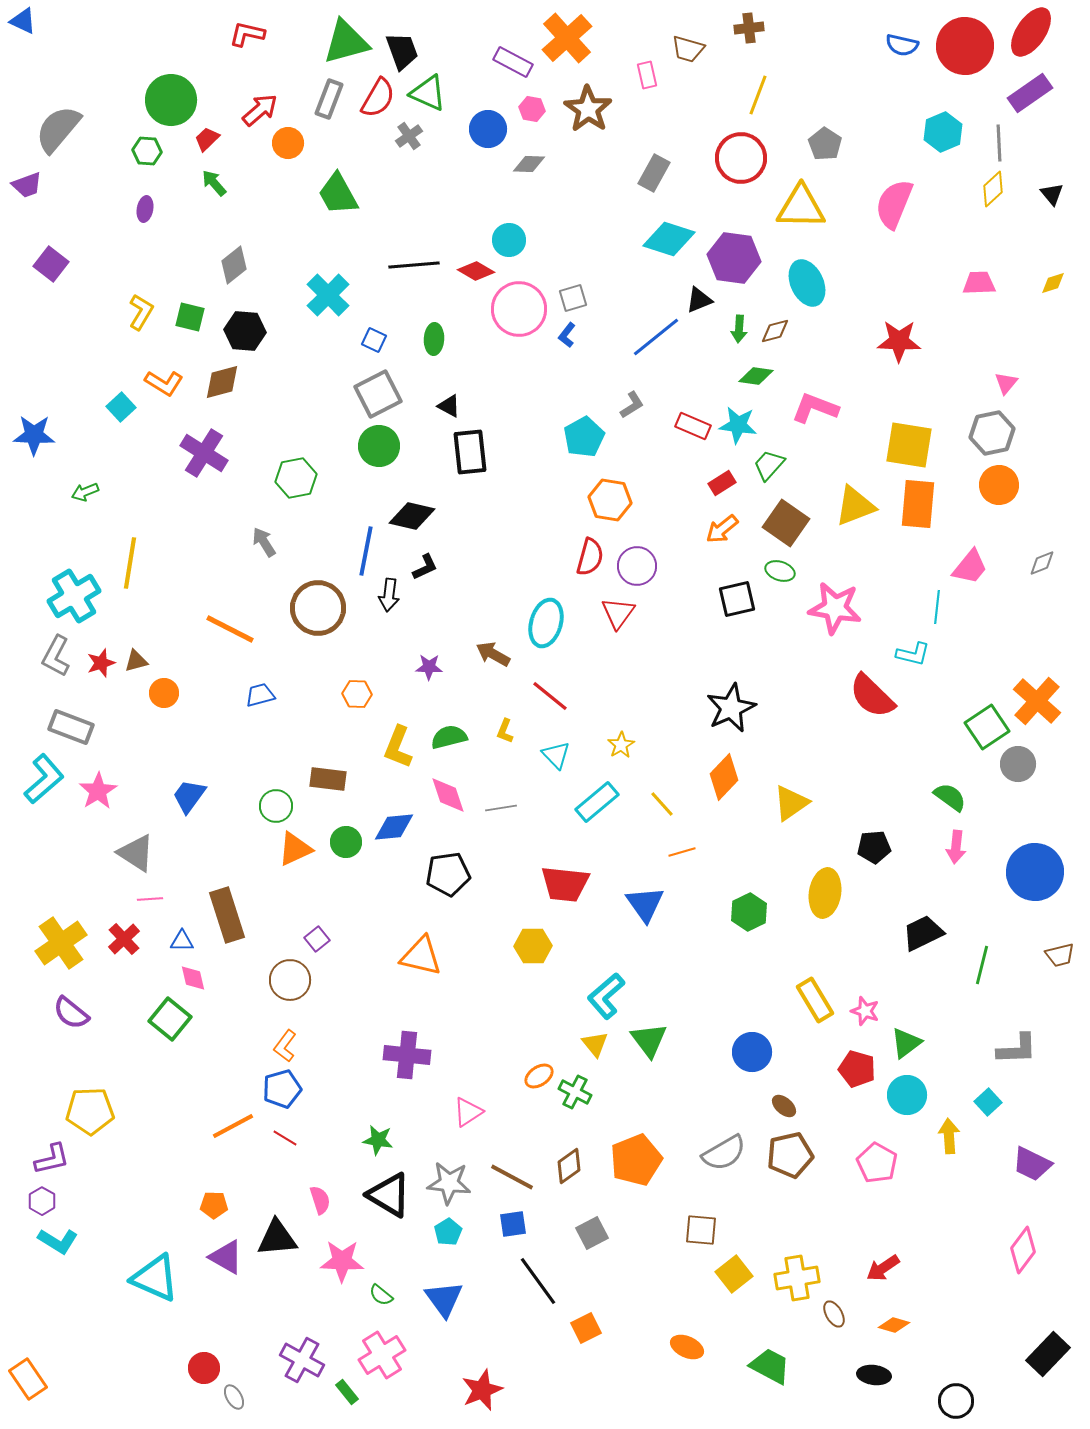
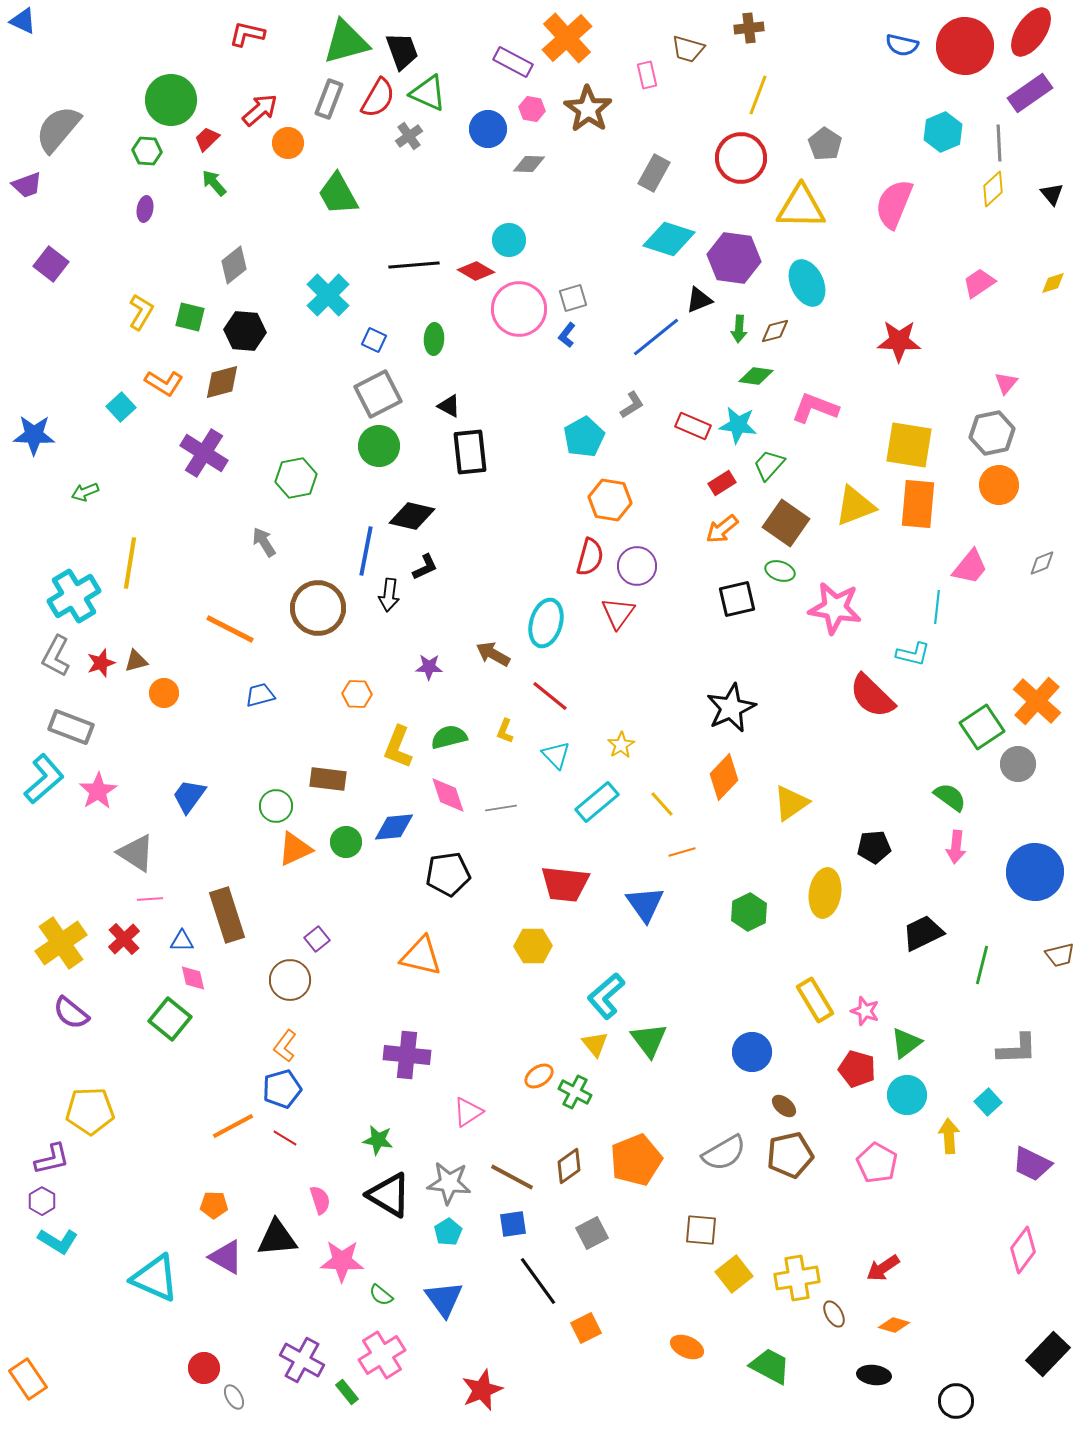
pink trapezoid at (979, 283): rotated 32 degrees counterclockwise
green square at (987, 727): moved 5 px left
